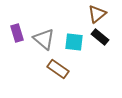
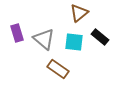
brown triangle: moved 18 px left, 1 px up
